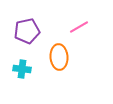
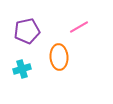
cyan cross: rotated 24 degrees counterclockwise
